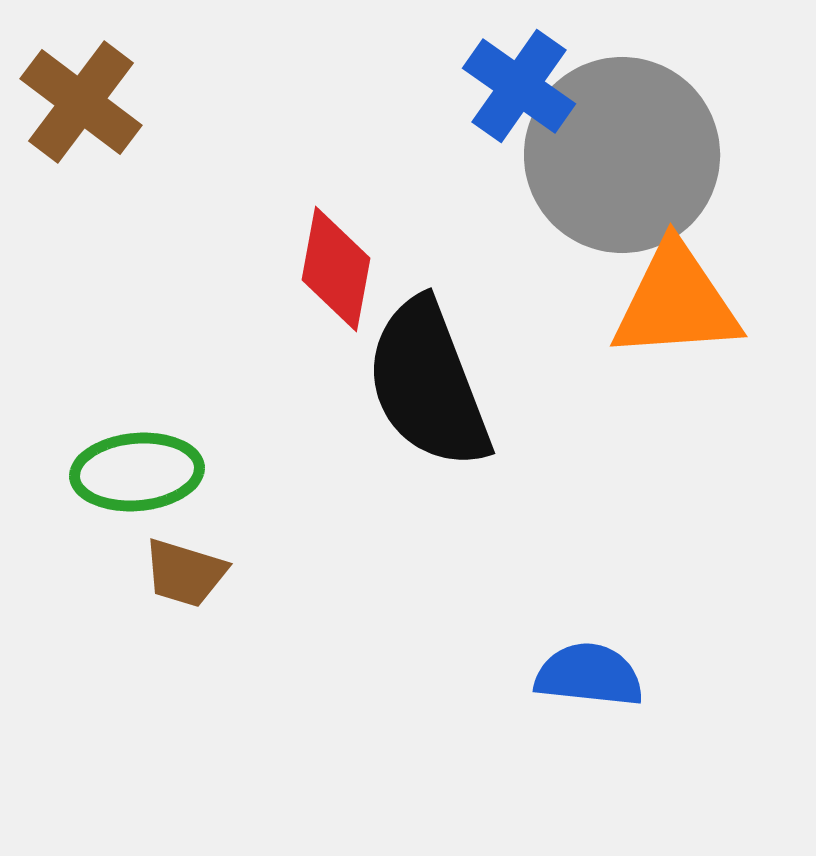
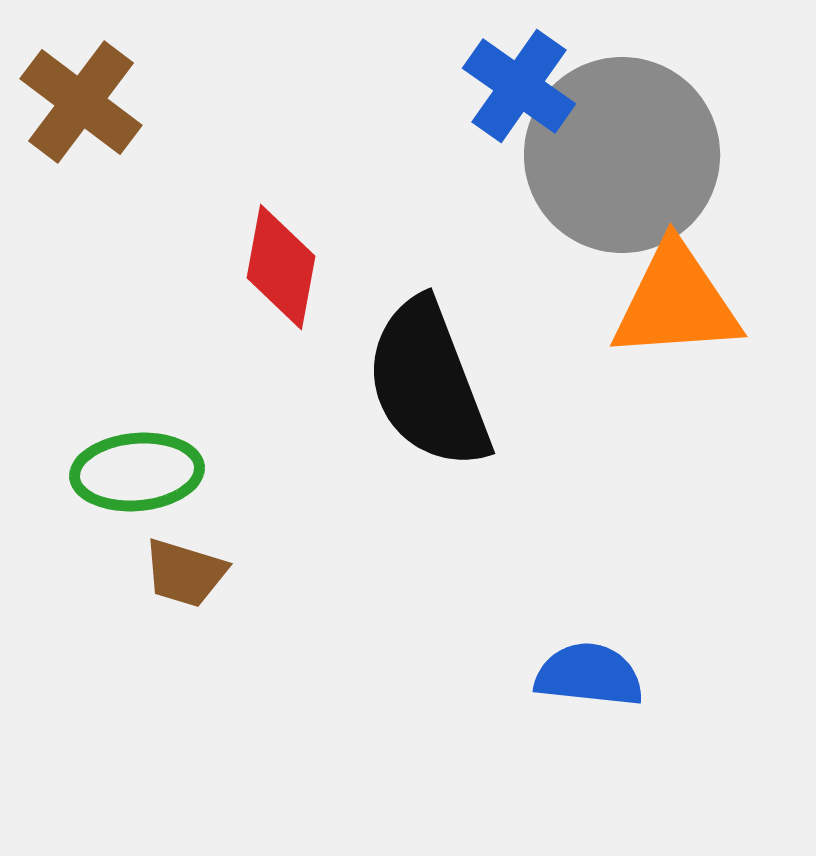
red diamond: moved 55 px left, 2 px up
